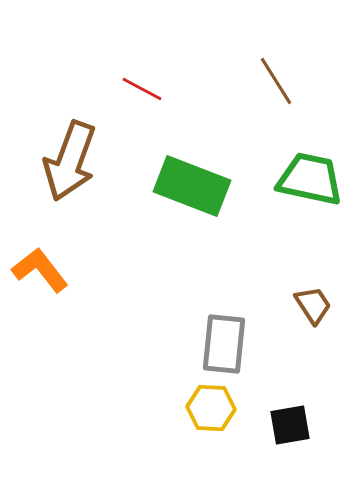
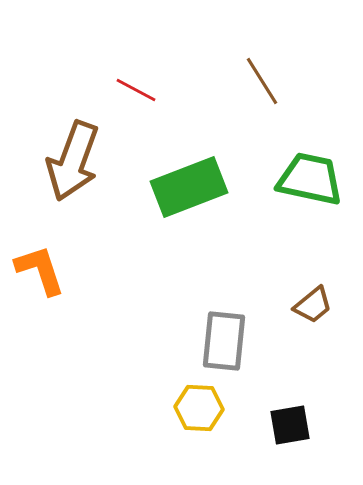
brown line: moved 14 px left
red line: moved 6 px left, 1 px down
brown arrow: moved 3 px right
green rectangle: moved 3 px left, 1 px down; rotated 42 degrees counterclockwise
orange L-shape: rotated 20 degrees clockwise
brown trapezoid: rotated 84 degrees clockwise
gray rectangle: moved 3 px up
yellow hexagon: moved 12 px left
